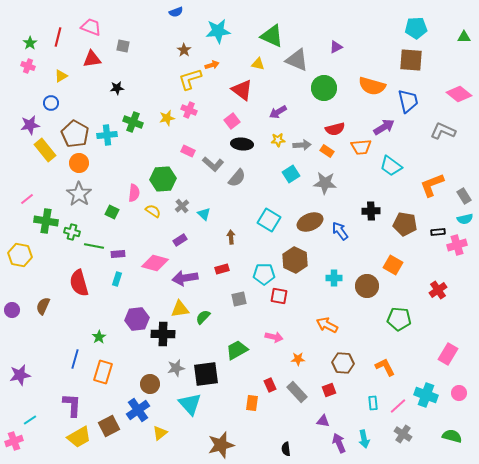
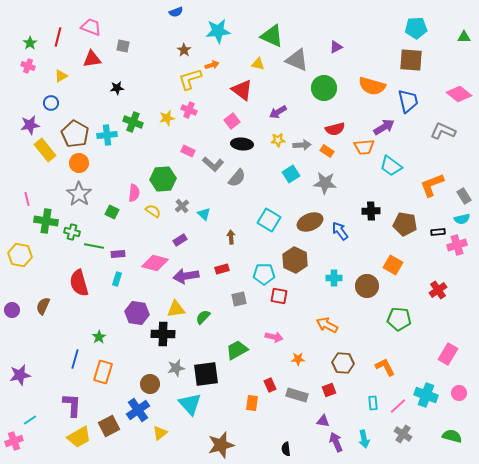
orange trapezoid at (361, 147): moved 3 px right
pink line at (27, 199): rotated 64 degrees counterclockwise
cyan semicircle at (465, 219): moved 3 px left
purple arrow at (185, 278): moved 1 px right, 2 px up
yellow triangle at (180, 309): moved 4 px left
purple hexagon at (137, 319): moved 6 px up; rotated 15 degrees clockwise
gray rectangle at (297, 392): moved 3 px down; rotated 30 degrees counterclockwise
purple arrow at (339, 443): moved 3 px left, 1 px up
